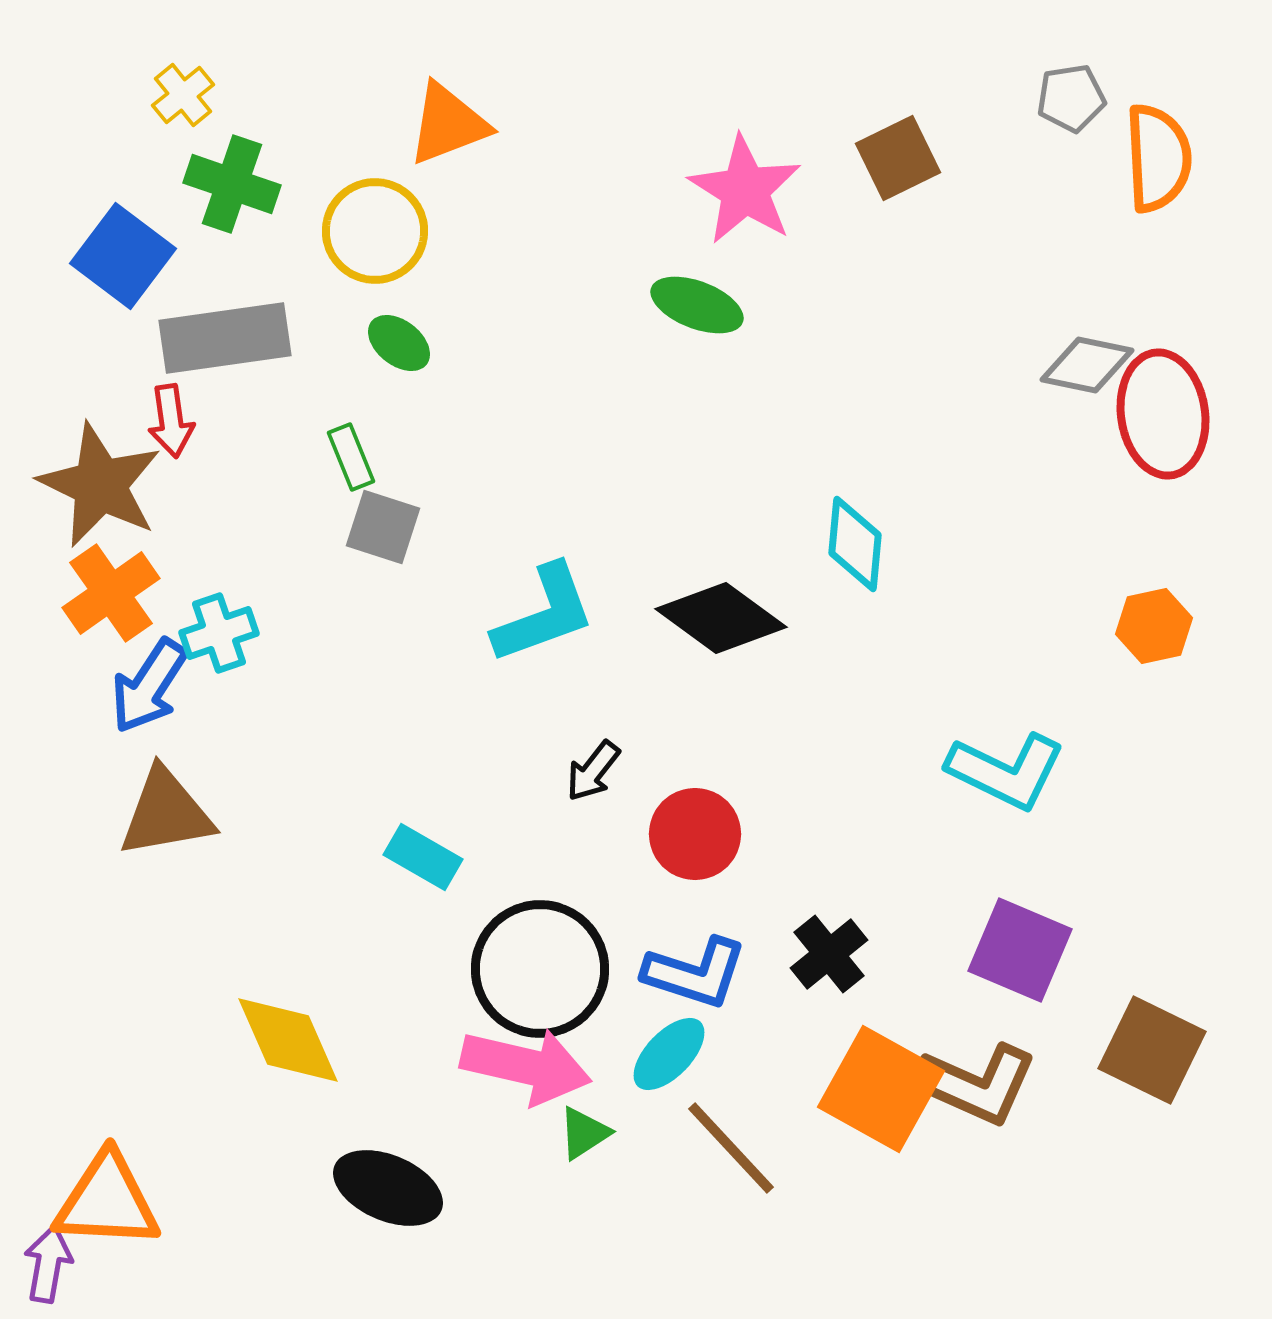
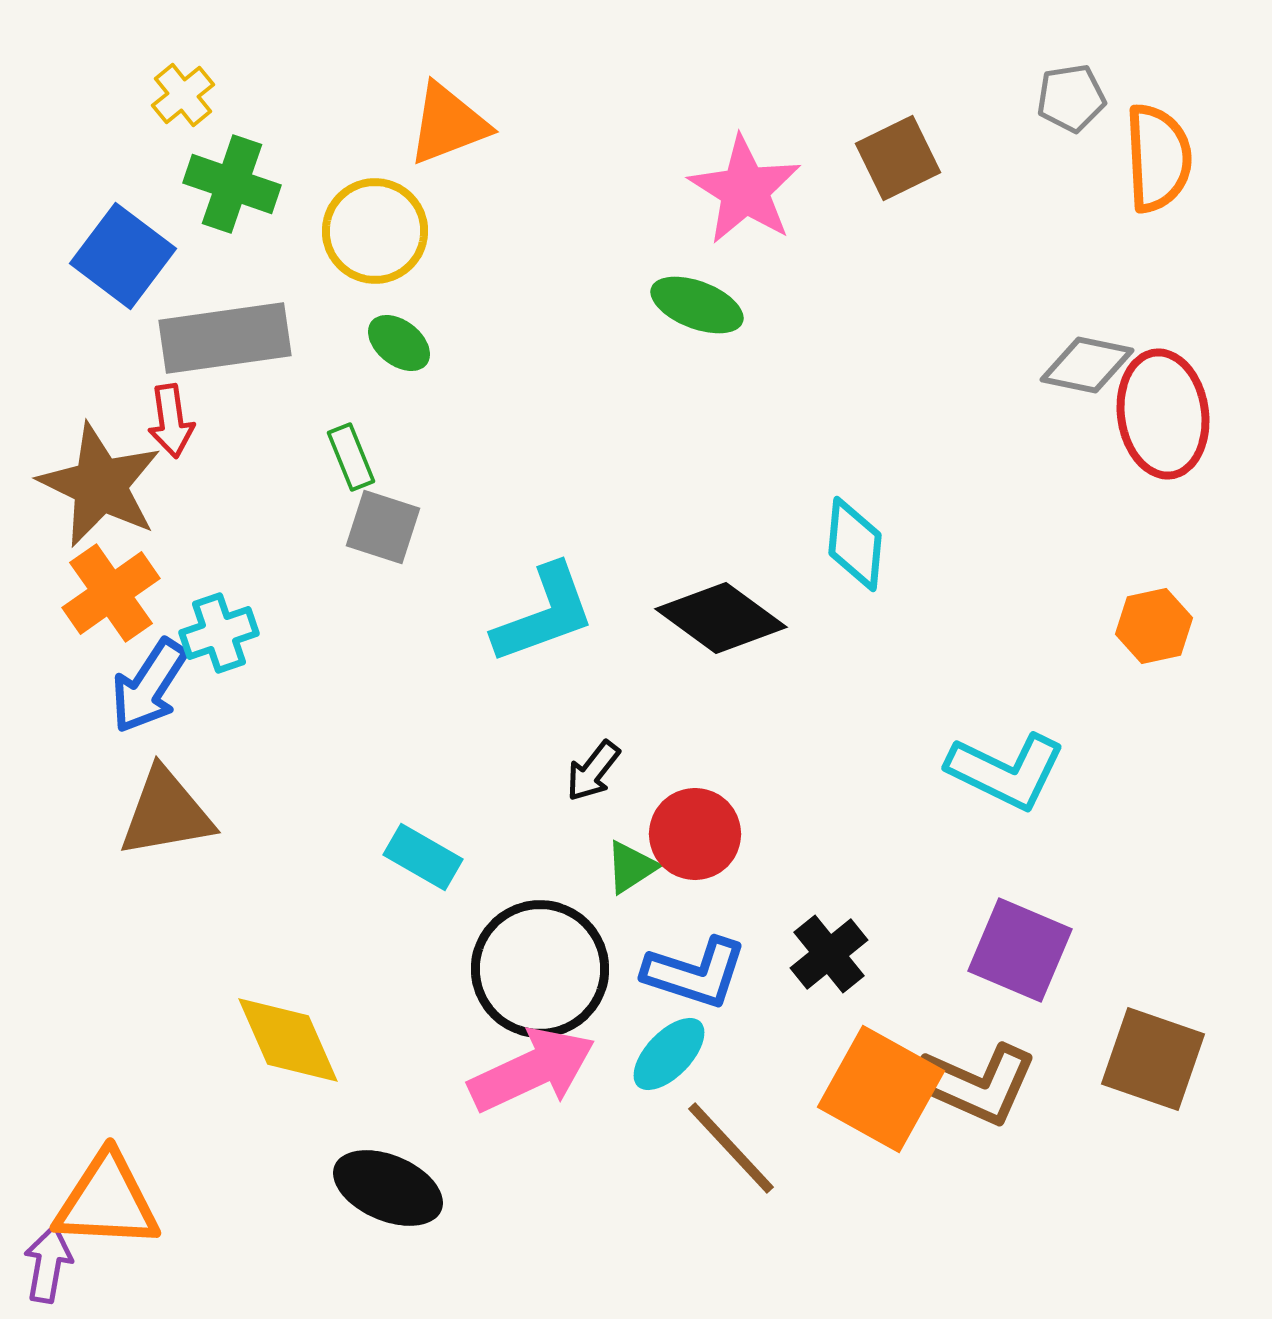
brown square at (1152, 1050): moved 1 px right, 9 px down; rotated 7 degrees counterclockwise
pink arrow at (526, 1066): moved 6 px right, 4 px down; rotated 38 degrees counterclockwise
green triangle at (584, 1133): moved 47 px right, 266 px up
